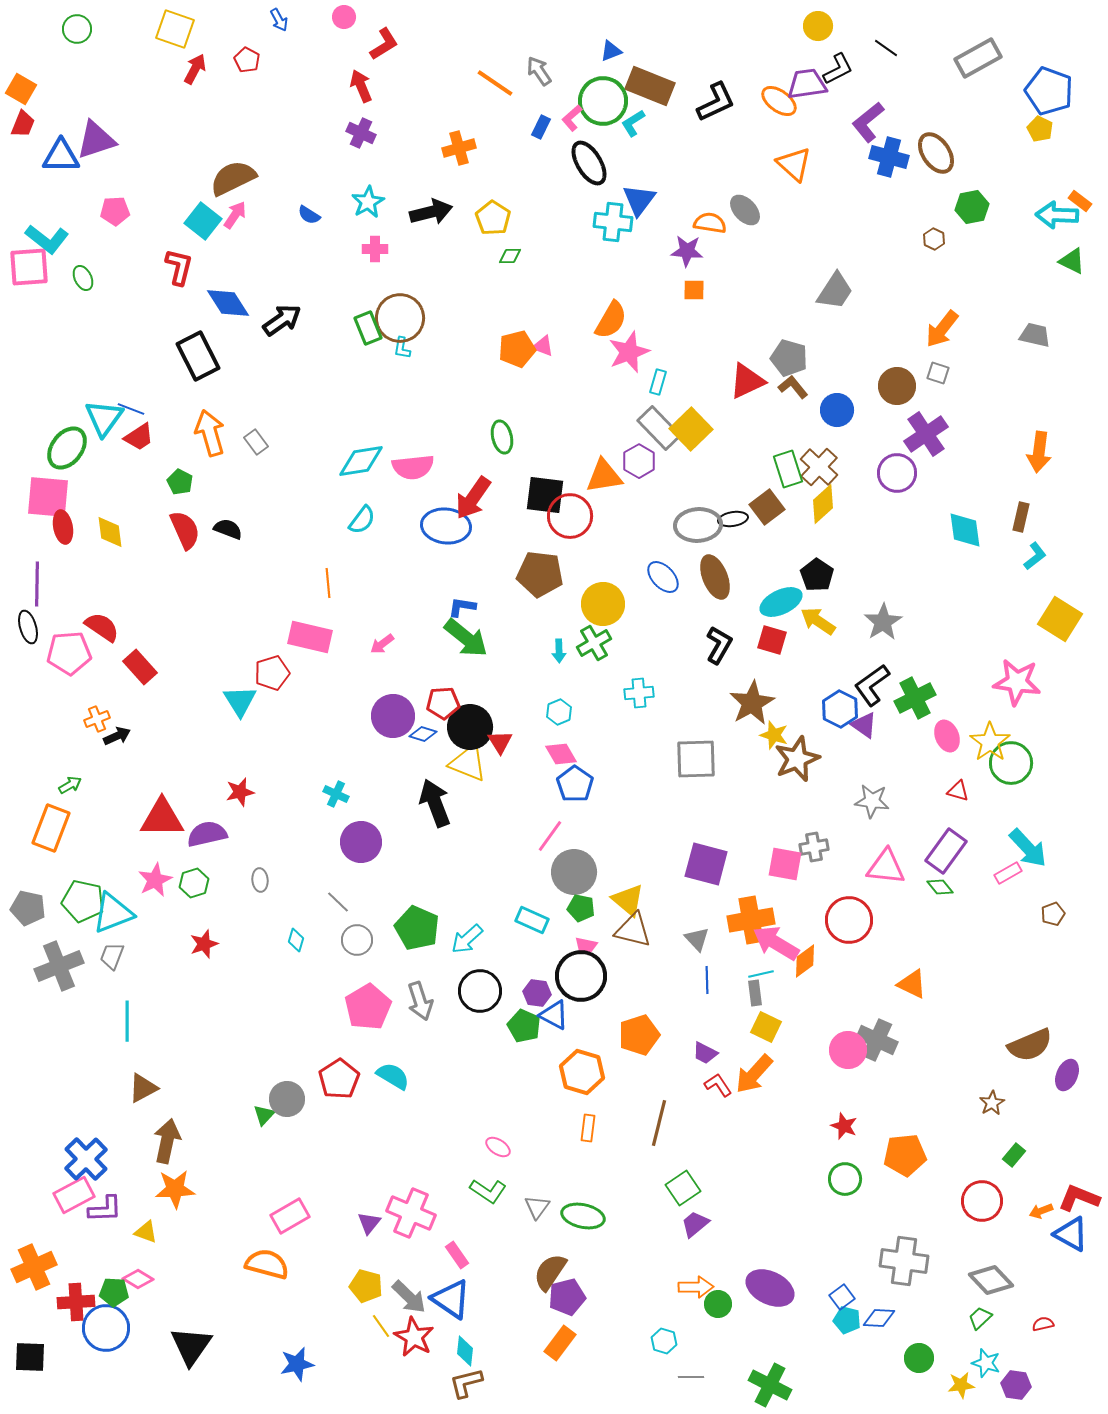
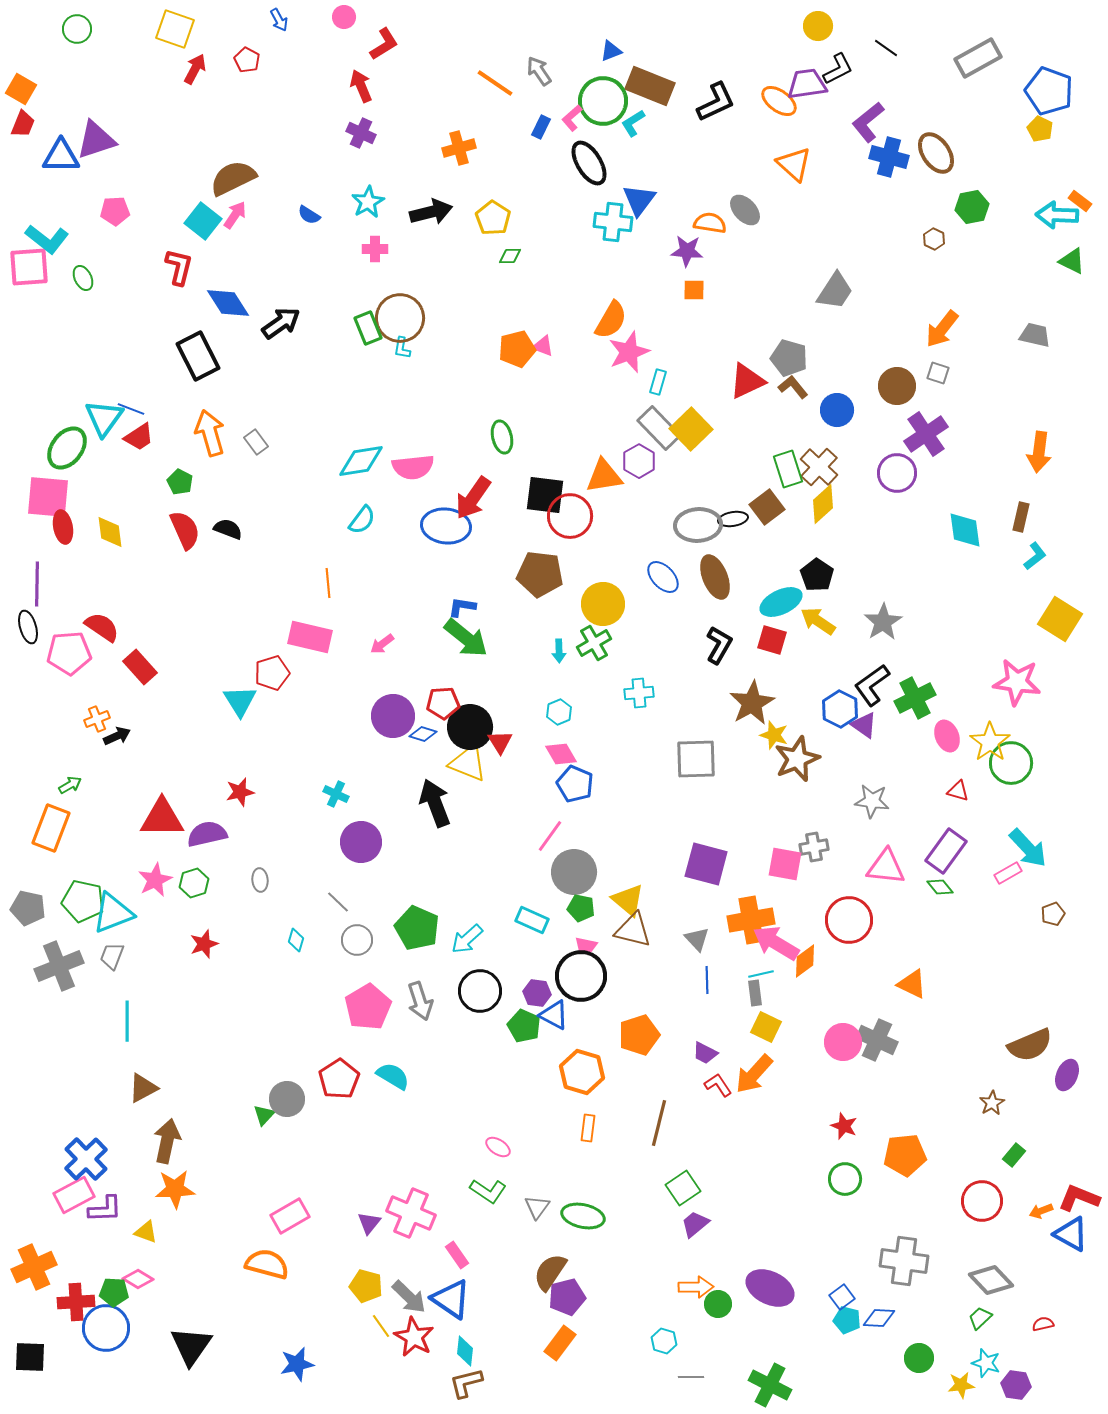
black arrow at (282, 320): moved 1 px left, 3 px down
blue pentagon at (575, 784): rotated 12 degrees counterclockwise
pink circle at (848, 1050): moved 5 px left, 8 px up
